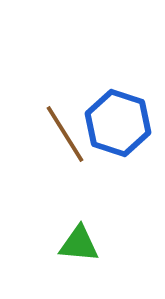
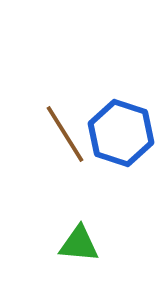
blue hexagon: moved 3 px right, 10 px down
